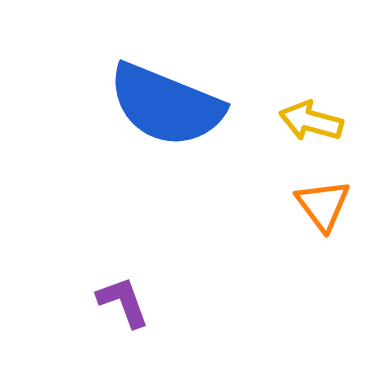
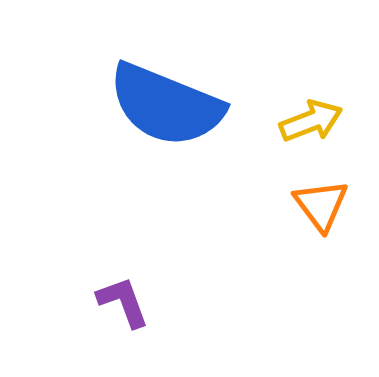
yellow arrow: rotated 144 degrees clockwise
orange triangle: moved 2 px left
